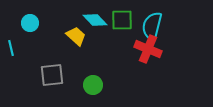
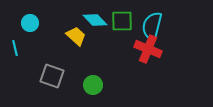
green square: moved 1 px down
cyan line: moved 4 px right
gray square: moved 1 px down; rotated 25 degrees clockwise
